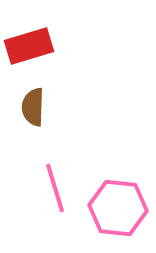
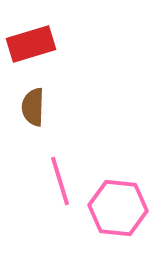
red rectangle: moved 2 px right, 2 px up
pink line: moved 5 px right, 7 px up
